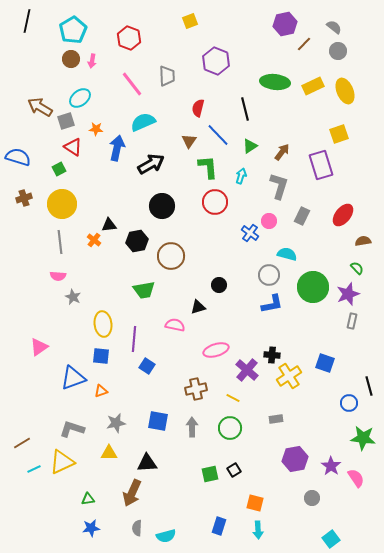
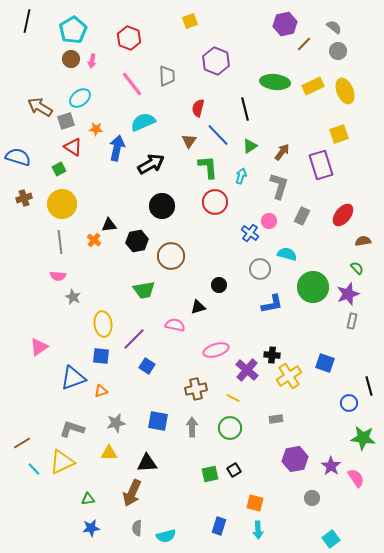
gray circle at (269, 275): moved 9 px left, 6 px up
purple line at (134, 339): rotated 40 degrees clockwise
cyan line at (34, 469): rotated 72 degrees clockwise
